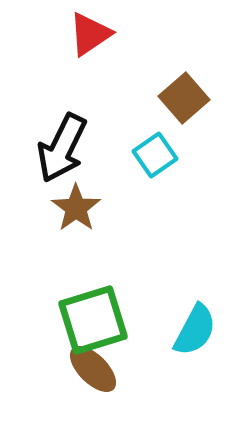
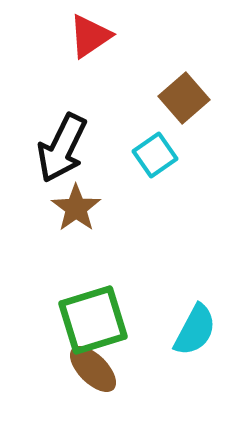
red triangle: moved 2 px down
